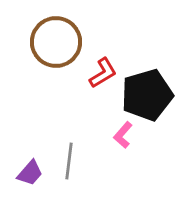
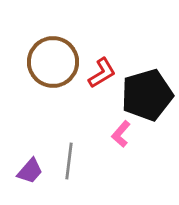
brown circle: moved 3 px left, 20 px down
red L-shape: moved 1 px left
pink L-shape: moved 2 px left, 1 px up
purple trapezoid: moved 2 px up
